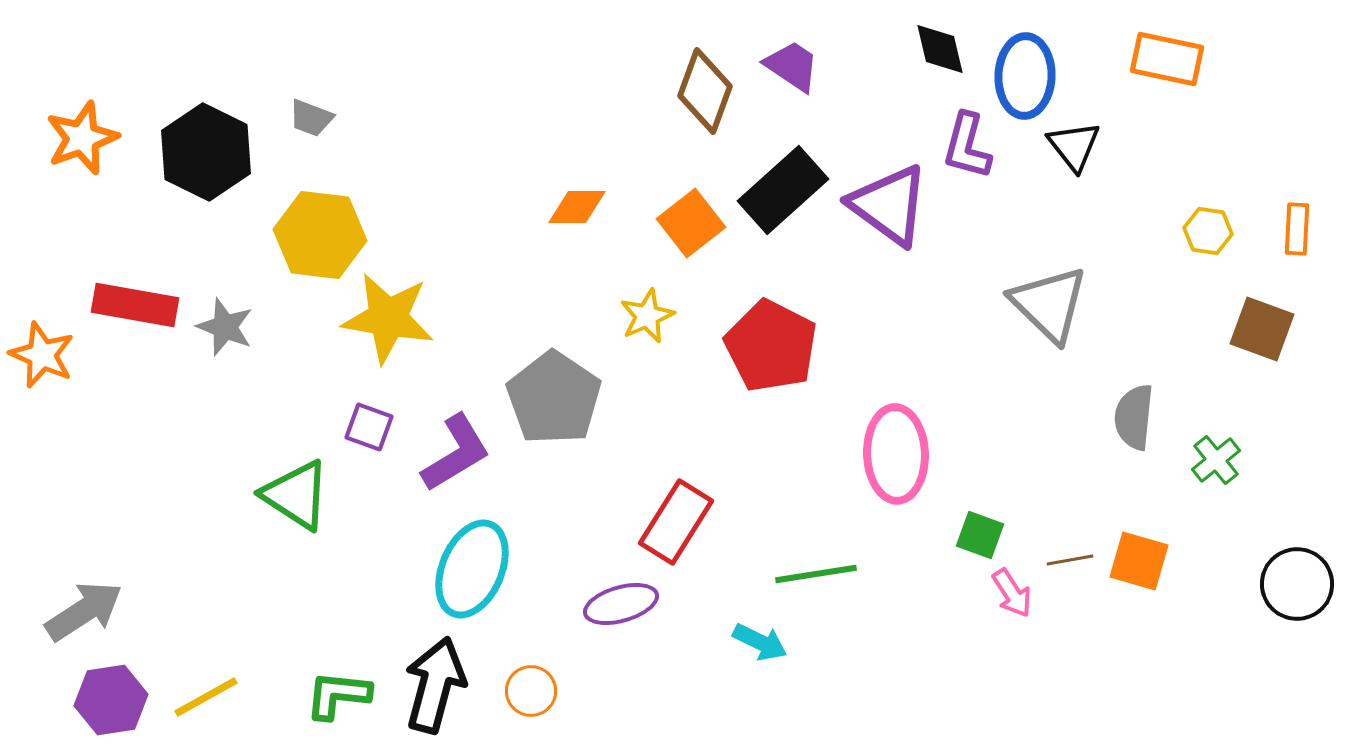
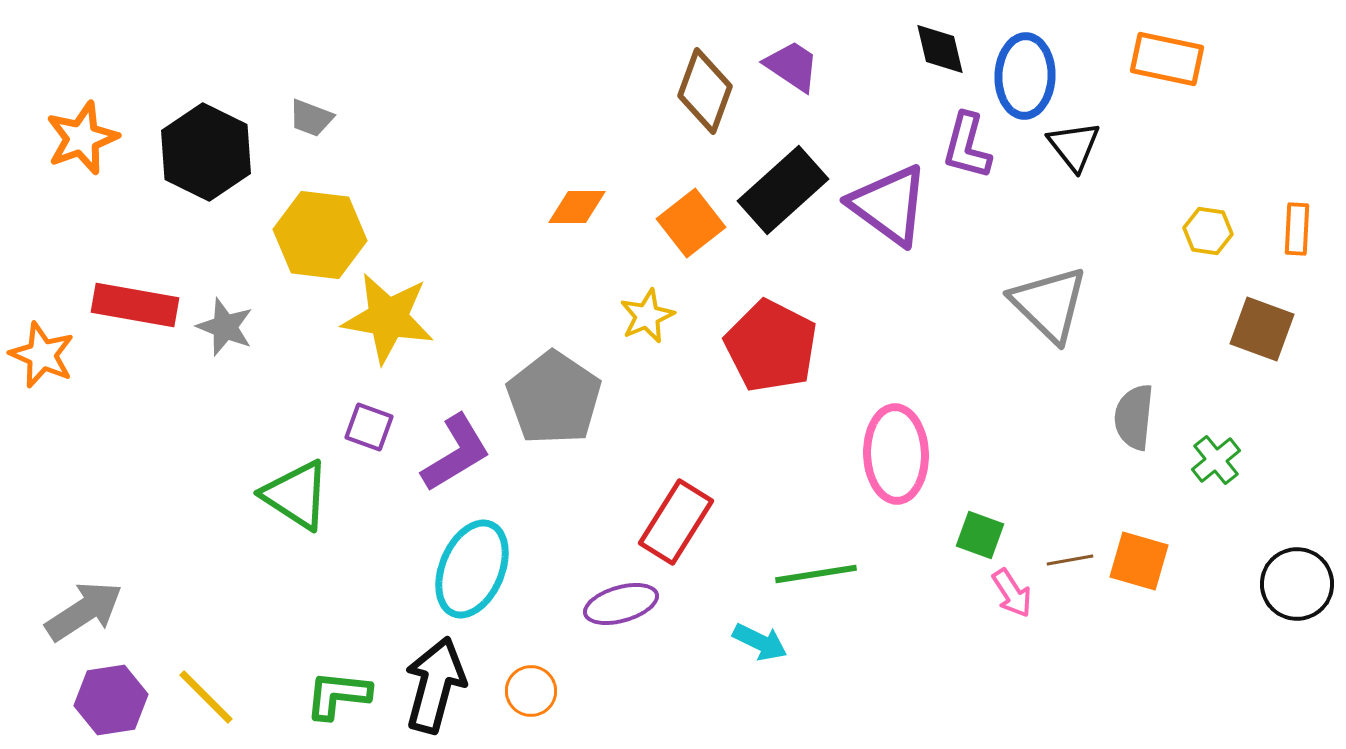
yellow line at (206, 697): rotated 74 degrees clockwise
